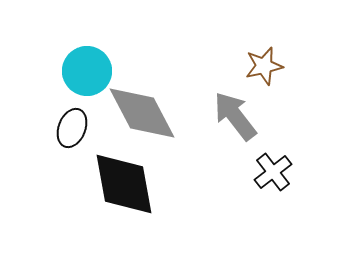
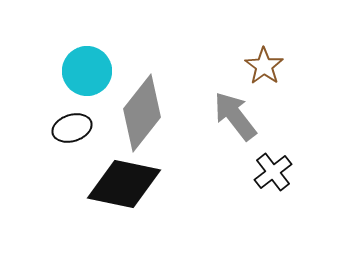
brown star: rotated 24 degrees counterclockwise
gray diamond: rotated 66 degrees clockwise
black ellipse: rotated 51 degrees clockwise
black diamond: rotated 68 degrees counterclockwise
